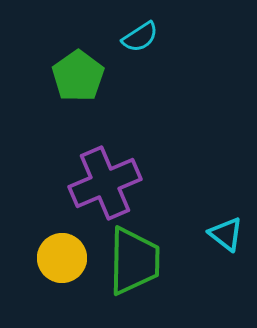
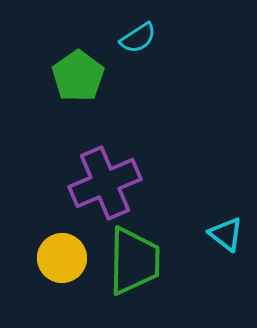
cyan semicircle: moved 2 px left, 1 px down
